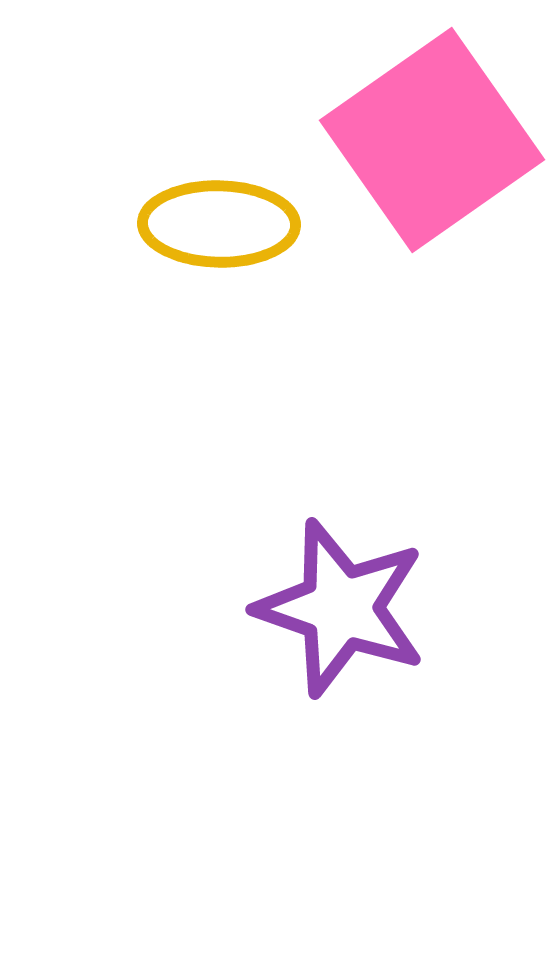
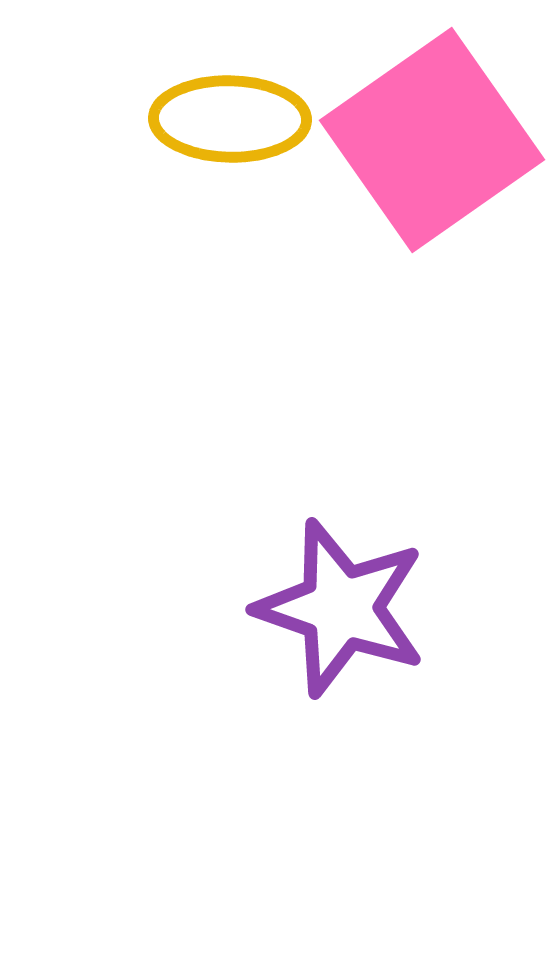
yellow ellipse: moved 11 px right, 105 px up
